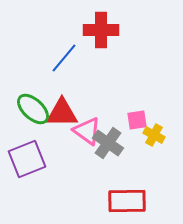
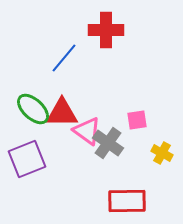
red cross: moved 5 px right
yellow cross: moved 8 px right, 18 px down
